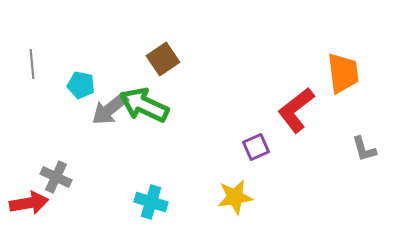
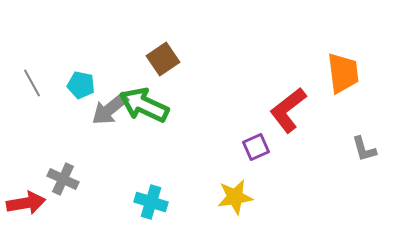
gray line: moved 19 px down; rotated 24 degrees counterclockwise
red L-shape: moved 8 px left
gray cross: moved 7 px right, 2 px down
red arrow: moved 3 px left
